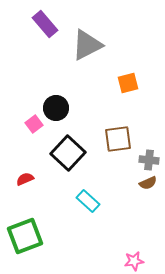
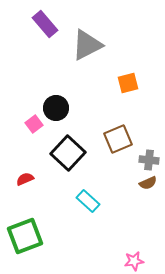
brown square: rotated 16 degrees counterclockwise
